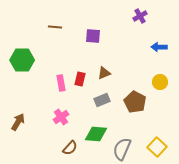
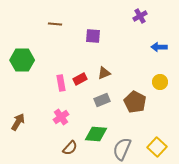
brown line: moved 3 px up
red rectangle: rotated 48 degrees clockwise
